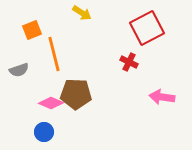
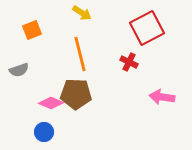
orange line: moved 26 px right
